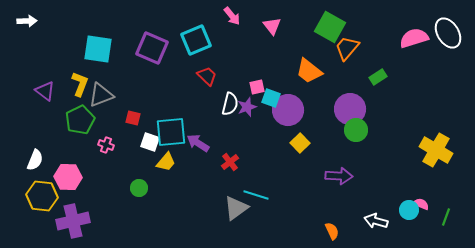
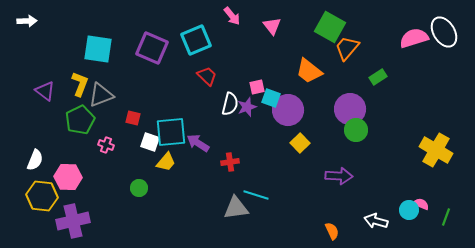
white ellipse at (448, 33): moved 4 px left, 1 px up
red cross at (230, 162): rotated 30 degrees clockwise
gray triangle at (236, 208): rotated 28 degrees clockwise
